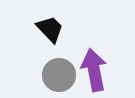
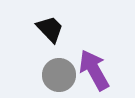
purple arrow: rotated 18 degrees counterclockwise
